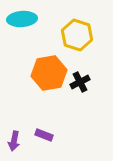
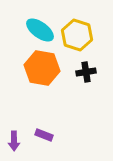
cyan ellipse: moved 18 px right, 11 px down; rotated 40 degrees clockwise
orange hexagon: moved 7 px left, 5 px up; rotated 20 degrees clockwise
black cross: moved 6 px right, 10 px up; rotated 18 degrees clockwise
purple arrow: rotated 12 degrees counterclockwise
